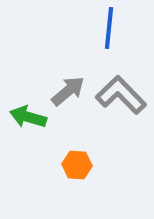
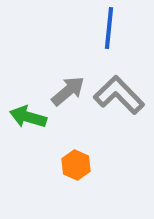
gray L-shape: moved 2 px left
orange hexagon: moved 1 px left; rotated 20 degrees clockwise
